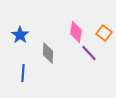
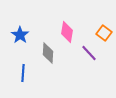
pink diamond: moved 9 px left
